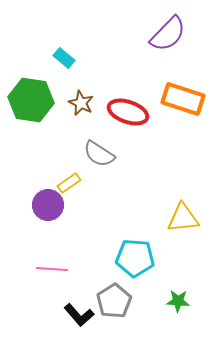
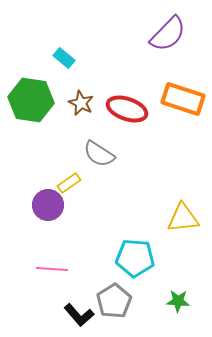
red ellipse: moved 1 px left, 3 px up
